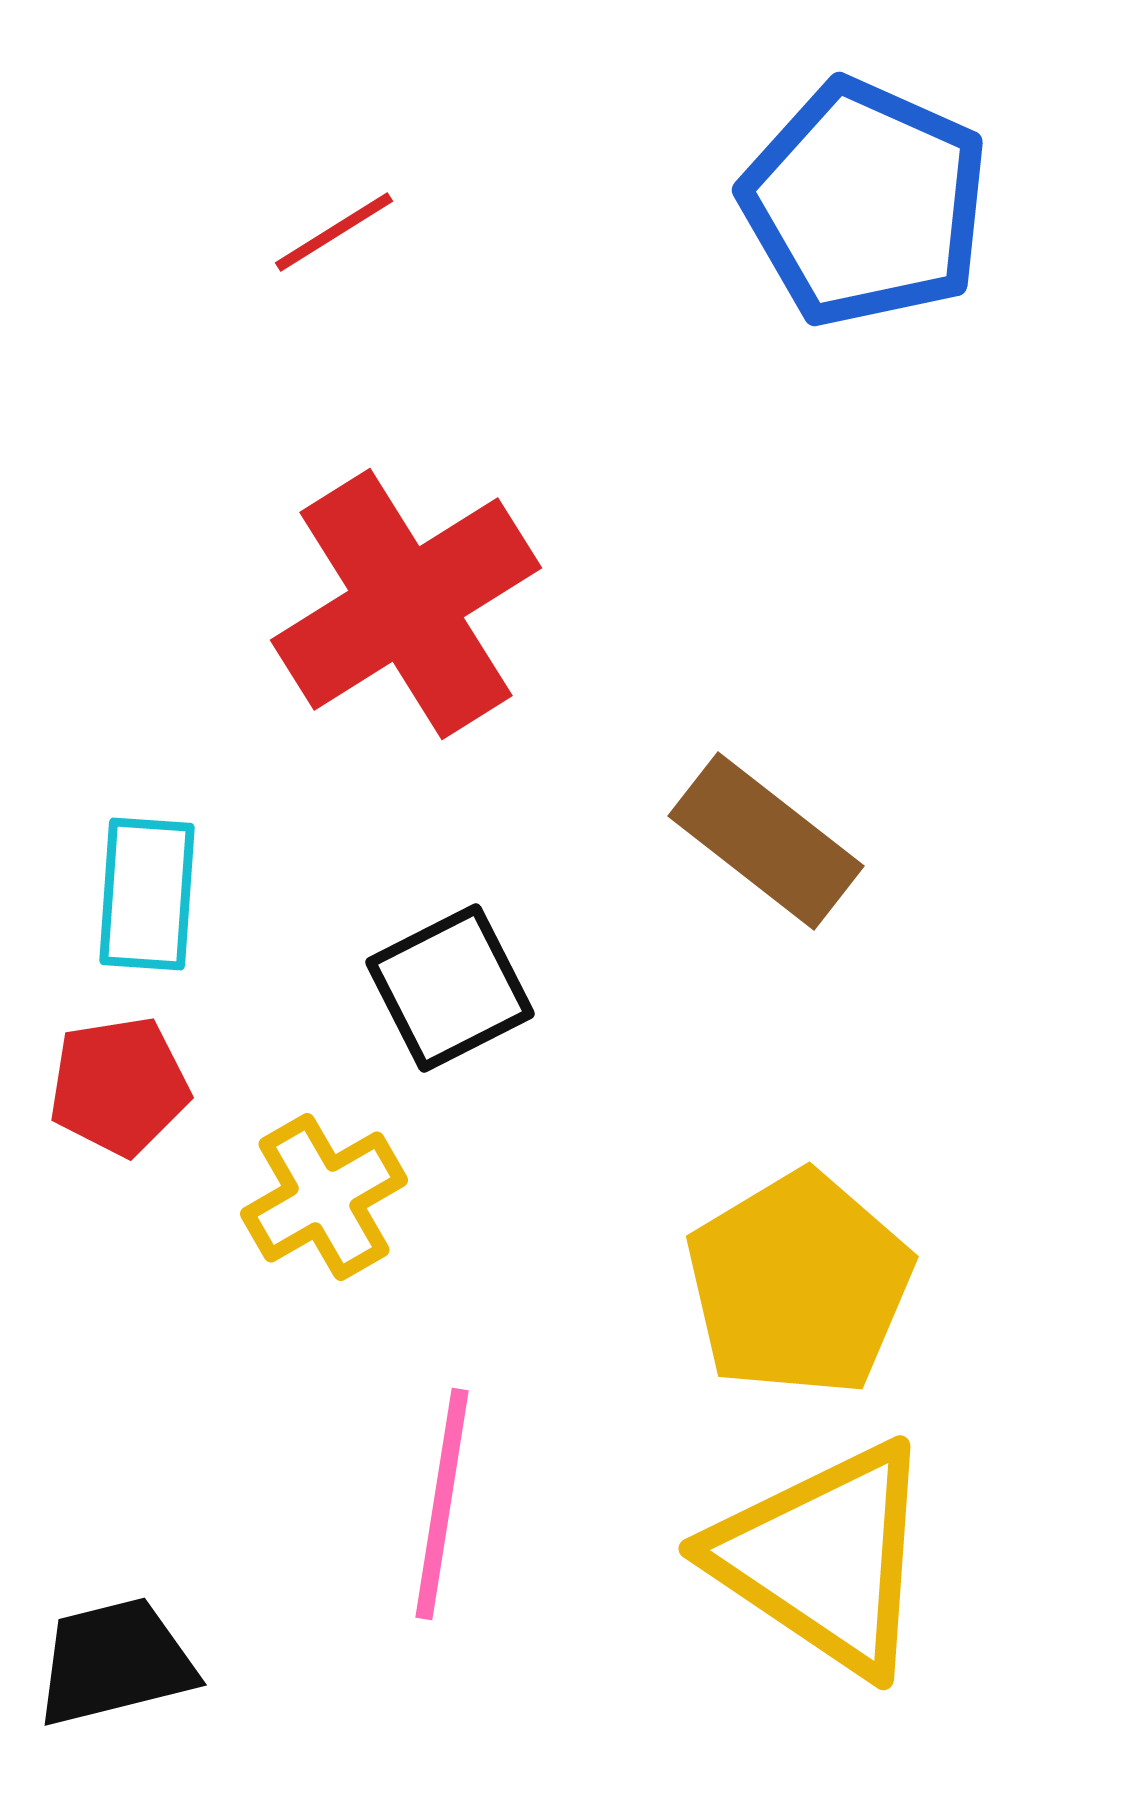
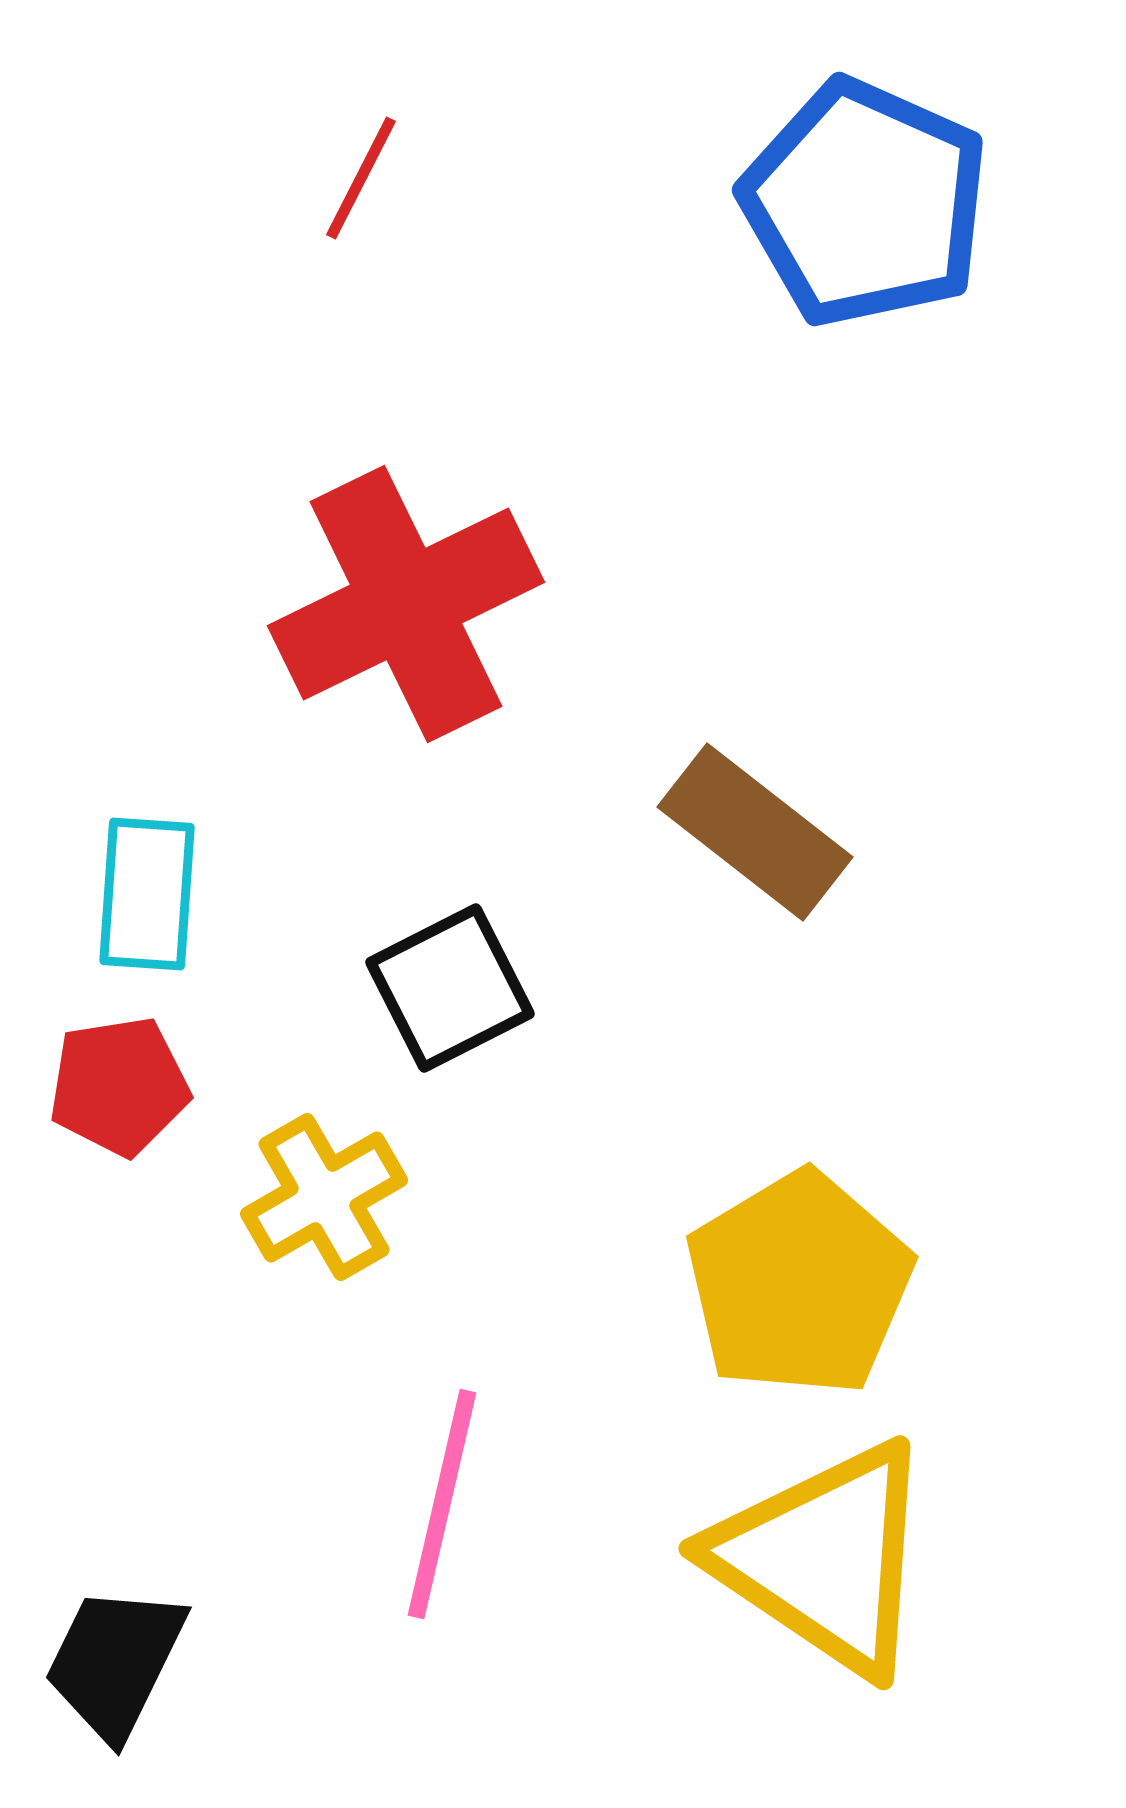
red line: moved 27 px right, 54 px up; rotated 31 degrees counterclockwise
red cross: rotated 6 degrees clockwise
brown rectangle: moved 11 px left, 9 px up
pink line: rotated 4 degrees clockwise
black trapezoid: rotated 50 degrees counterclockwise
